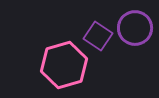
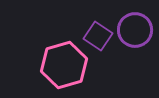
purple circle: moved 2 px down
